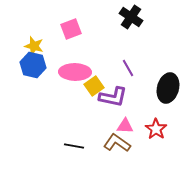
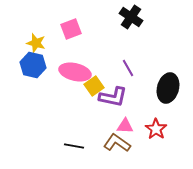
yellow star: moved 2 px right, 3 px up
pink ellipse: rotated 12 degrees clockwise
